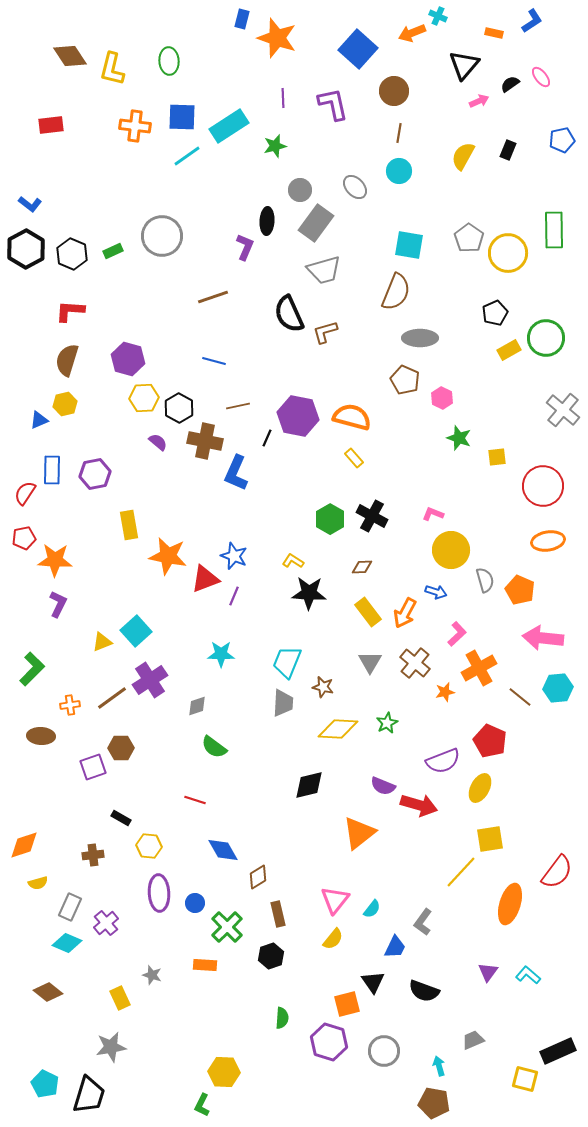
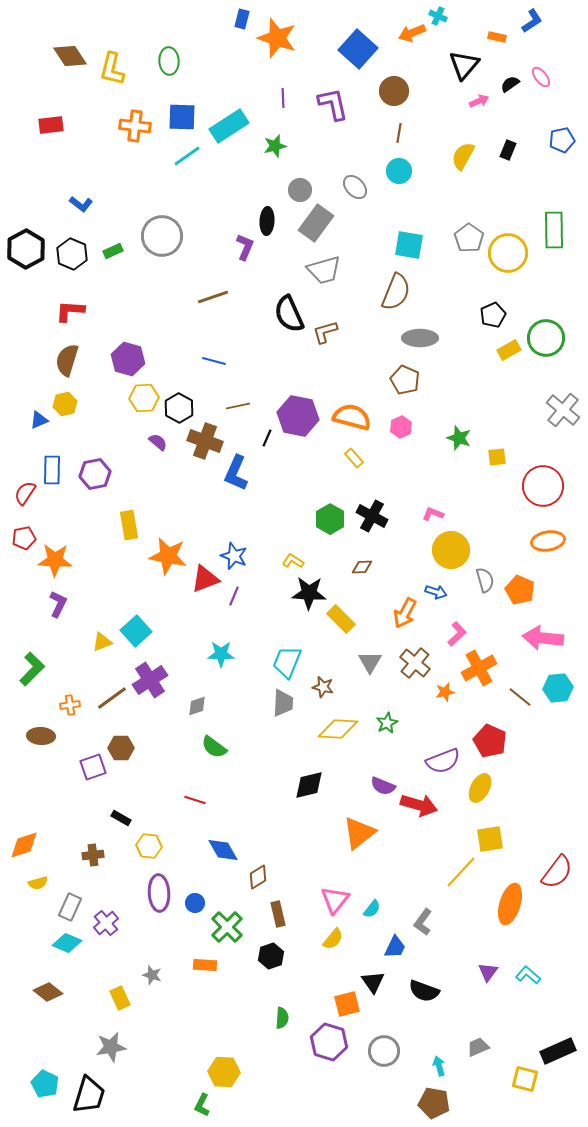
orange rectangle at (494, 33): moved 3 px right, 4 px down
blue L-shape at (30, 204): moved 51 px right
black pentagon at (495, 313): moved 2 px left, 2 px down
pink hexagon at (442, 398): moved 41 px left, 29 px down; rotated 10 degrees clockwise
brown cross at (205, 441): rotated 8 degrees clockwise
yellow rectangle at (368, 612): moved 27 px left, 7 px down; rotated 8 degrees counterclockwise
gray trapezoid at (473, 1040): moved 5 px right, 7 px down
